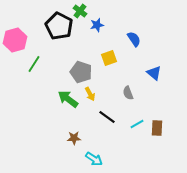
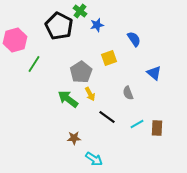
gray pentagon: rotated 20 degrees clockwise
